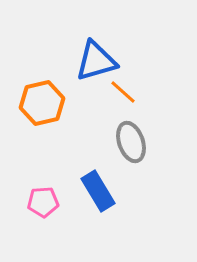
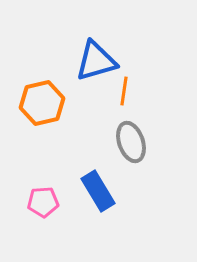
orange line: moved 1 px right, 1 px up; rotated 56 degrees clockwise
